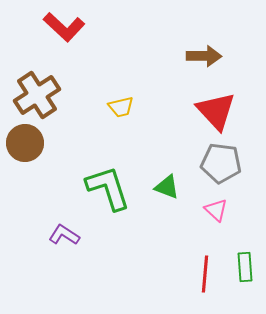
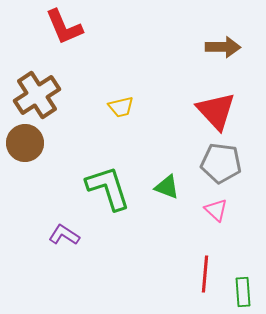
red L-shape: rotated 24 degrees clockwise
brown arrow: moved 19 px right, 9 px up
green rectangle: moved 2 px left, 25 px down
